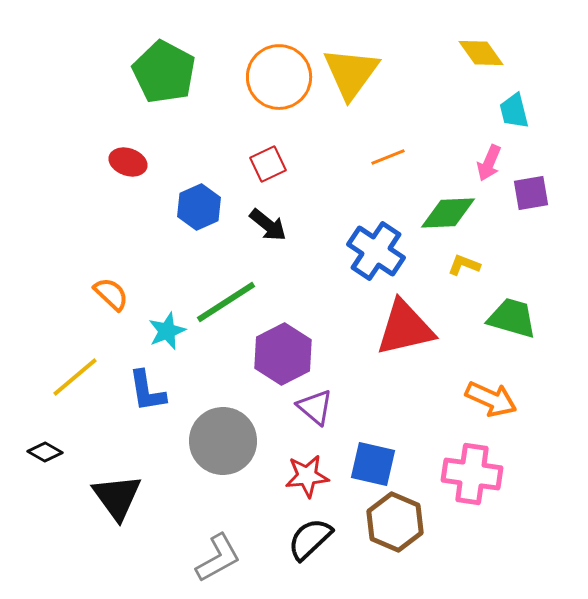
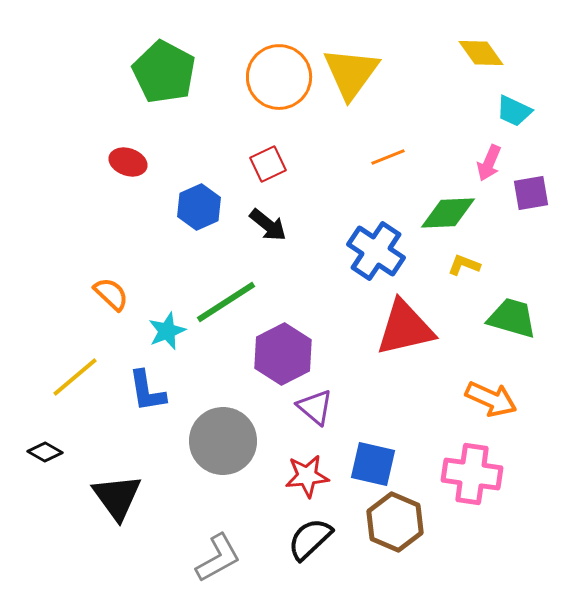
cyan trapezoid: rotated 51 degrees counterclockwise
